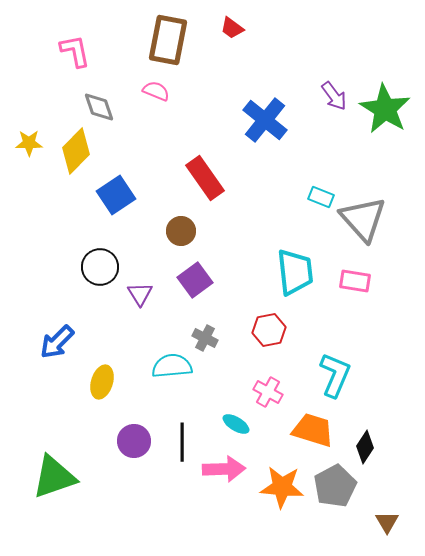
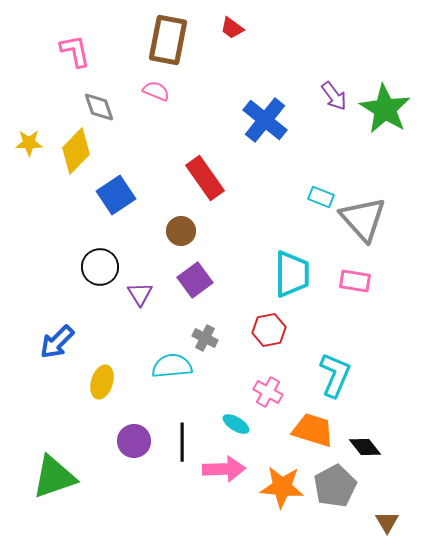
cyan trapezoid: moved 3 px left, 2 px down; rotated 6 degrees clockwise
black diamond: rotated 72 degrees counterclockwise
